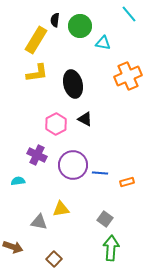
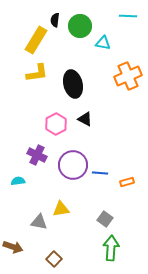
cyan line: moved 1 px left, 2 px down; rotated 48 degrees counterclockwise
